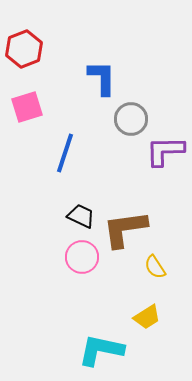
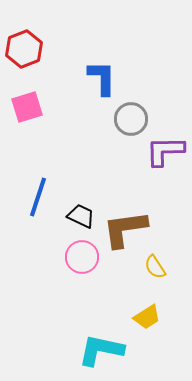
blue line: moved 27 px left, 44 px down
